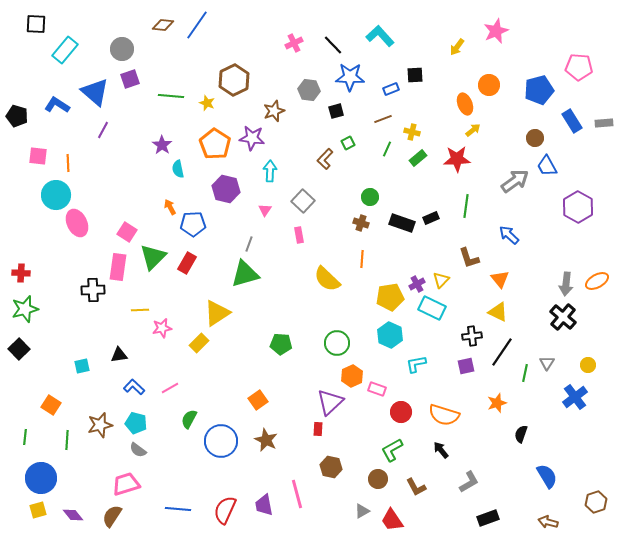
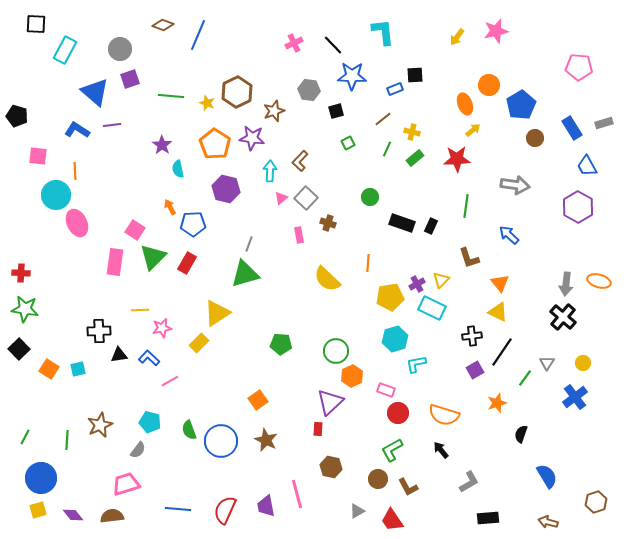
brown diamond at (163, 25): rotated 15 degrees clockwise
blue line at (197, 25): moved 1 px right, 10 px down; rotated 12 degrees counterclockwise
pink star at (496, 31): rotated 10 degrees clockwise
cyan L-shape at (380, 36): moved 3 px right, 4 px up; rotated 36 degrees clockwise
yellow arrow at (457, 47): moved 10 px up
gray circle at (122, 49): moved 2 px left
cyan rectangle at (65, 50): rotated 12 degrees counterclockwise
blue star at (350, 77): moved 2 px right, 1 px up
brown hexagon at (234, 80): moved 3 px right, 12 px down
blue rectangle at (391, 89): moved 4 px right
blue pentagon at (539, 90): moved 18 px left, 15 px down; rotated 16 degrees counterclockwise
blue L-shape at (57, 105): moved 20 px right, 25 px down
brown line at (383, 119): rotated 18 degrees counterclockwise
blue rectangle at (572, 121): moved 7 px down
gray rectangle at (604, 123): rotated 12 degrees counterclockwise
purple line at (103, 130): moved 9 px right, 5 px up; rotated 54 degrees clockwise
green rectangle at (418, 158): moved 3 px left
brown L-shape at (325, 159): moved 25 px left, 2 px down
orange line at (68, 163): moved 7 px right, 8 px down
blue trapezoid at (547, 166): moved 40 px right
gray arrow at (515, 181): moved 4 px down; rotated 44 degrees clockwise
gray square at (303, 201): moved 3 px right, 3 px up
pink triangle at (265, 210): moved 16 px right, 12 px up; rotated 16 degrees clockwise
black rectangle at (431, 218): moved 8 px down; rotated 42 degrees counterclockwise
brown cross at (361, 223): moved 33 px left
pink square at (127, 232): moved 8 px right, 2 px up
orange line at (362, 259): moved 6 px right, 4 px down
pink rectangle at (118, 267): moved 3 px left, 5 px up
orange triangle at (500, 279): moved 4 px down
orange ellipse at (597, 281): moved 2 px right; rotated 45 degrees clockwise
black cross at (93, 290): moved 6 px right, 41 px down
green star at (25, 309): rotated 24 degrees clockwise
cyan hexagon at (390, 335): moved 5 px right, 4 px down; rotated 20 degrees clockwise
green circle at (337, 343): moved 1 px left, 8 px down
yellow circle at (588, 365): moved 5 px left, 2 px up
cyan square at (82, 366): moved 4 px left, 3 px down
purple square at (466, 366): moved 9 px right, 4 px down; rotated 18 degrees counterclockwise
green line at (525, 373): moved 5 px down; rotated 24 degrees clockwise
blue L-shape at (134, 387): moved 15 px right, 29 px up
pink line at (170, 388): moved 7 px up
pink rectangle at (377, 389): moved 9 px right, 1 px down
orange square at (51, 405): moved 2 px left, 36 px up
red circle at (401, 412): moved 3 px left, 1 px down
green semicircle at (189, 419): moved 11 px down; rotated 48 degrees counterclockwise
cyan pentagon at (136, 423): moved 14 px right, 1 px up
brown star at (100, 425): rotated 10 degrees counterclockwise
green line at (25, 437): rotated 21 degrees clockwise
gray semicircle at (138, 450): rotated 90 degrees counterclockwise
brown L-shape at (416, 487): moved 8 px left
purple trapezoid at (264, 505): moved 2 px right, 1 px down
gray triangle at (362, 511): moved 5 px left
brown semicircle at (112, 516): rotated 50 degrees clockwise
black rectangle at (488, 518): rotated 15 degrees clockwise
